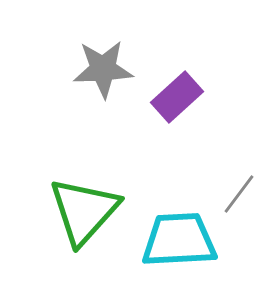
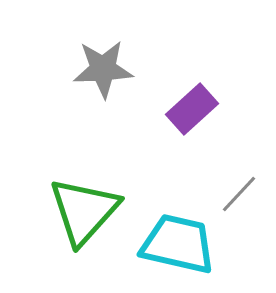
purple rectangle: moved 15 px right, 12 px down
gray line: rotated 6 degrees clockwise
cyan trapezoid: moved 1 px left, 4 px down; rotated 16 degrees clockwise
